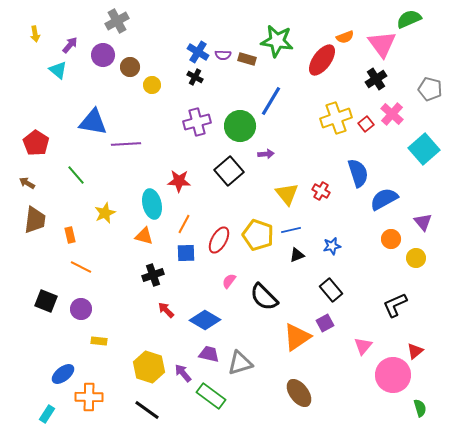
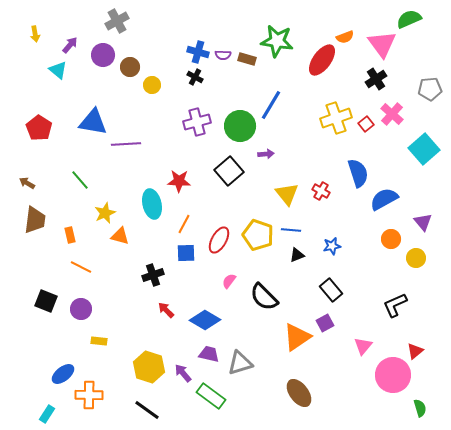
blue cross at (198, 52): rotated 15 degrees counterclockwise
gray pentagon at (430, 89): rotated 20 degrees counterclockwise
blue line at (271, 101): moved 4 px down
red pentagon at (36, 143): moved 3 px right, 15 px up
green line at (76, 175): moved 4 px right, 5 px down
blue line at (291, 230): rotated 18 degrees clockwise
orange triangle at (144, 236): moved 24 px left
orange cross at (89, 397): moved 2 px up
